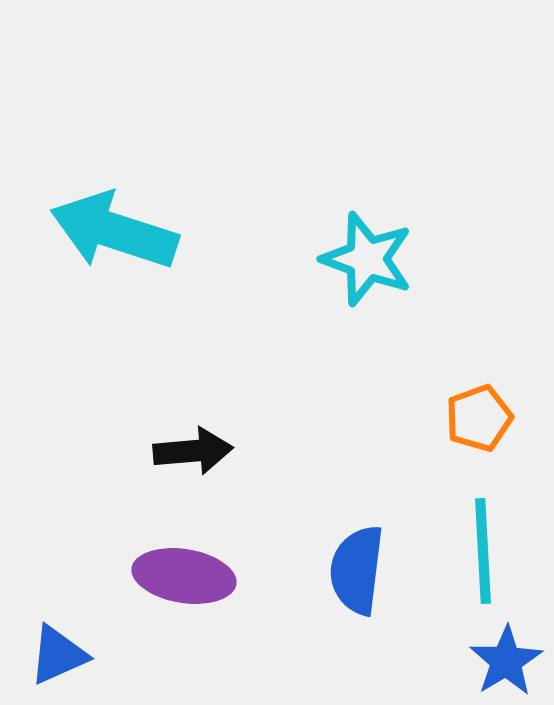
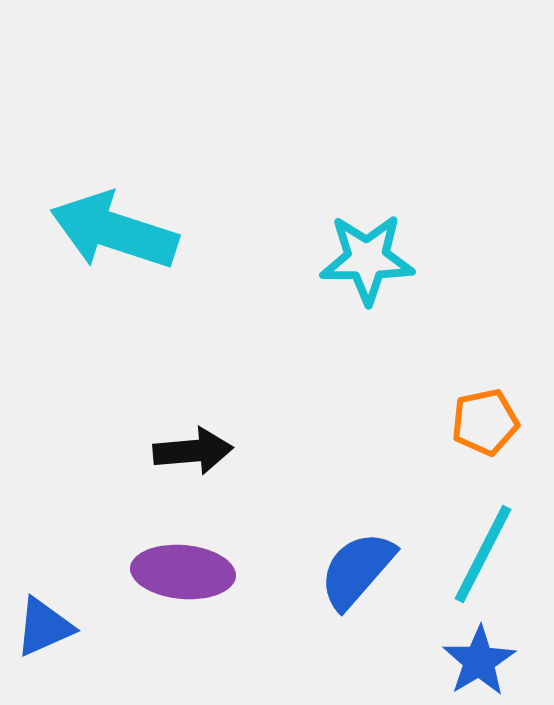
cyan star: rotated 20 degrees counterclockwise
orange pentagon: moved 6 px right, 4 px down; rotated 8 degrees clockwise
cyan line: moved 3 px down; rotated 30 degrees clockwise
blue semicircle: rotated 34 degrees clockwise
purple ellipse: moved 1 px left, 4 px up; rotated 4 degrees counterclockwise
blue triangle: moved 14 px left, 28 px up
blue star: moved 27 px left
